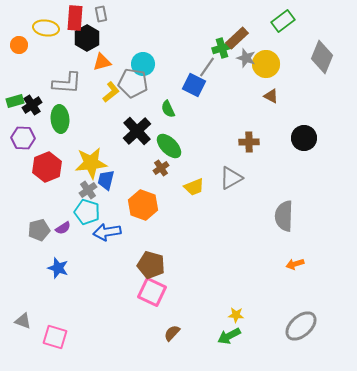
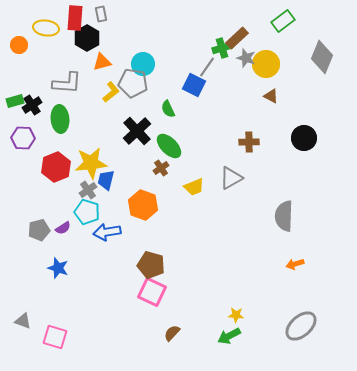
red hexagon at (47, 167): moved 9 px right
